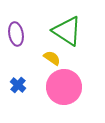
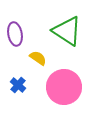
purple ellipse: moved 1 px left
yellow semicircle: moved 14 px left
